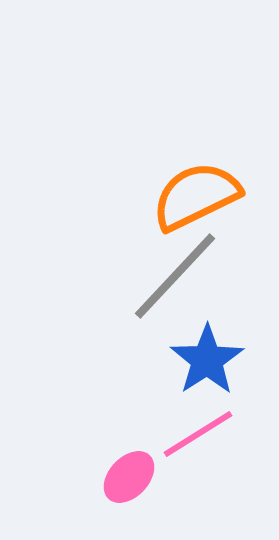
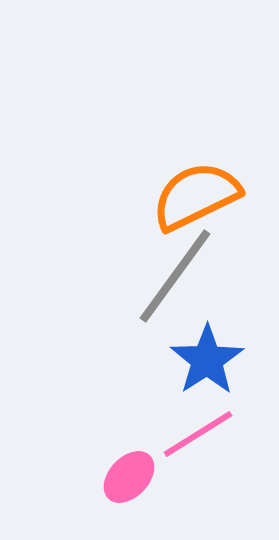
gray line: rotated 7 degrees counterclockwise
